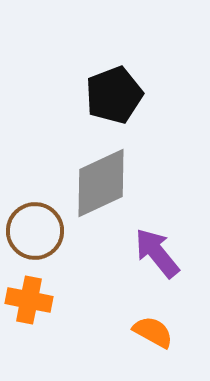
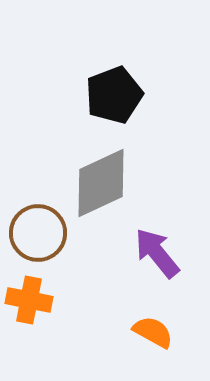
brown circle: moved 3 px right, 2 px down
